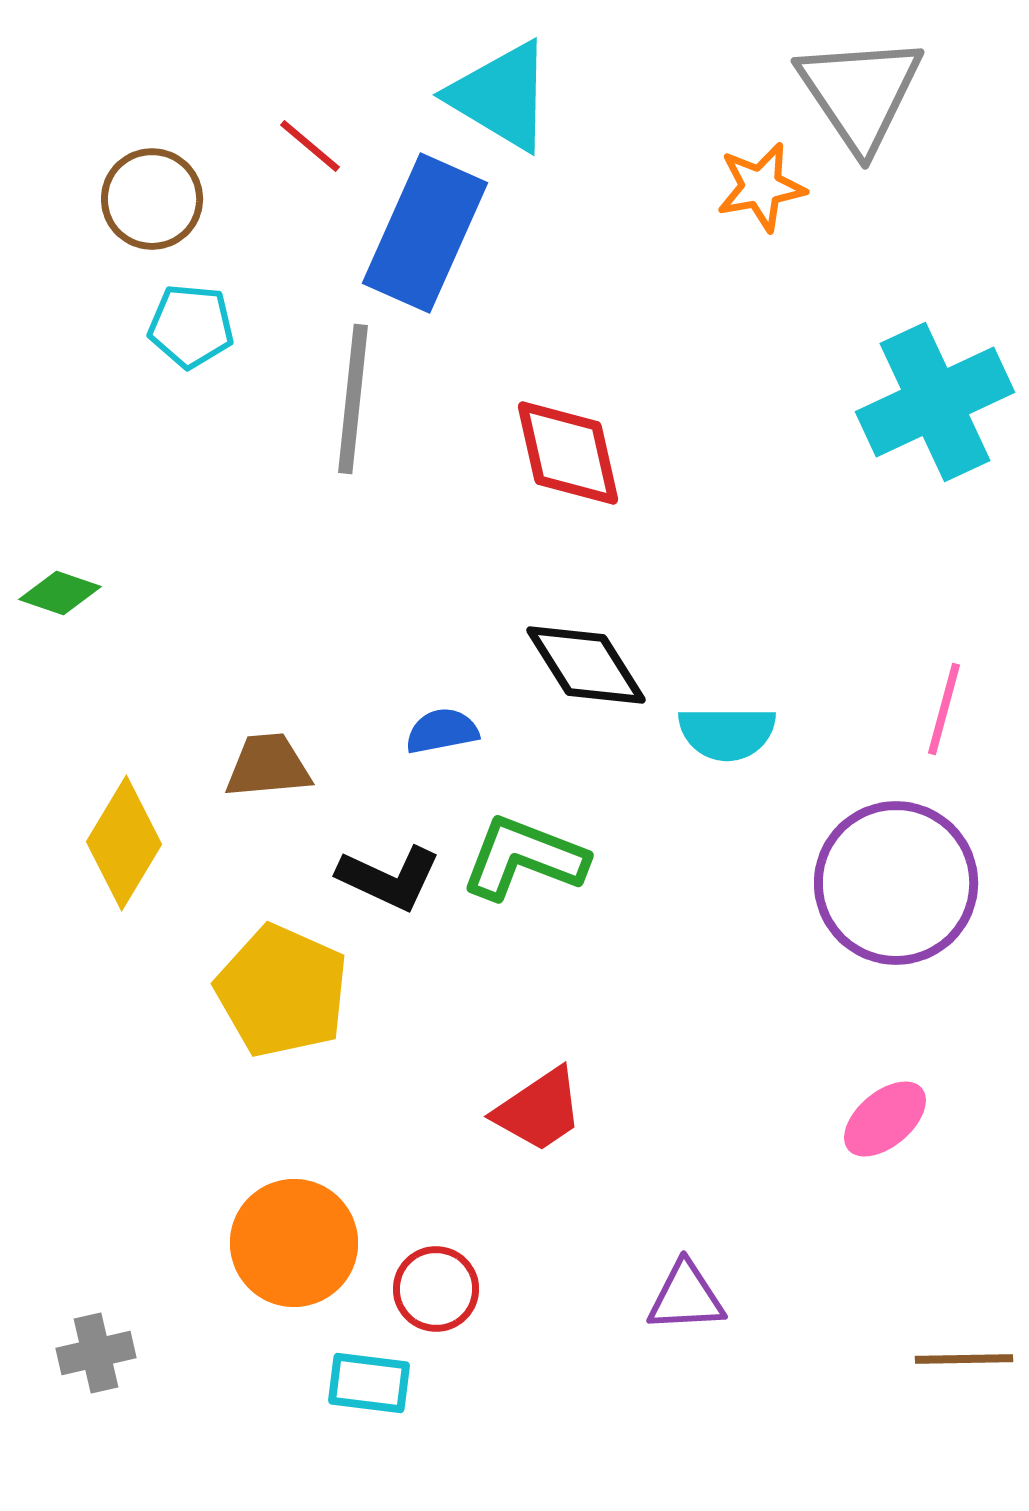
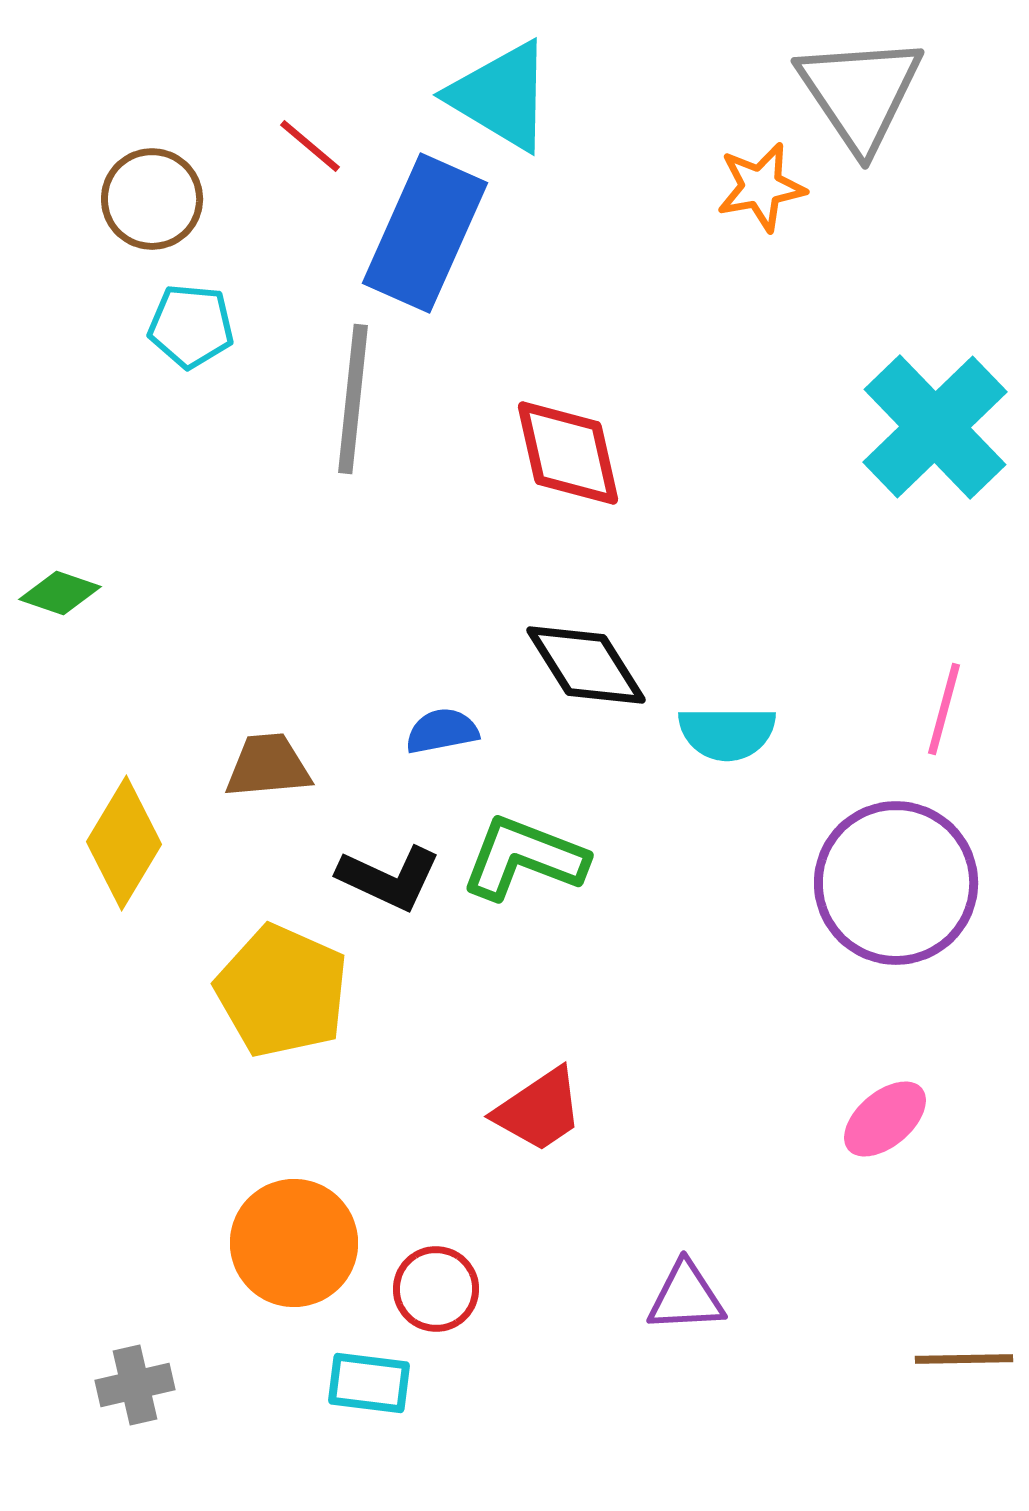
cyan cross: moved 25 px down; rotated 19 degrees counterclockwise
gray cross: moved 39 px right, 32 px down
